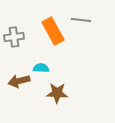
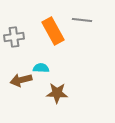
gray line: moved 1 px right
brown arrow: moved 2 px right, 1 px up
